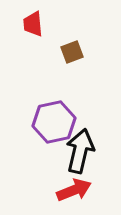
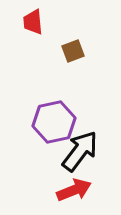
red trapezoid: moved 2 px up
brown square: moved 1 px right, 1 px up
black arrow: rotated 24 degrees clockwise
